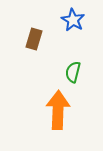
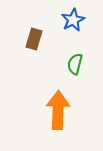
blue star: rotated 15 degrees clockwise
green semicircle: moved 2 px right, 8 px up
